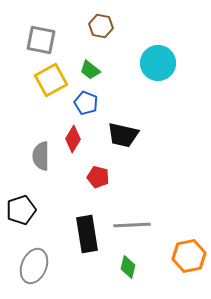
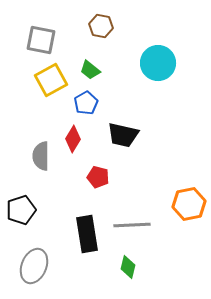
blue pentagon: rotated 20 degrees clockwise
orange hexagon: moved 52 px up
